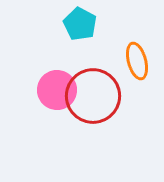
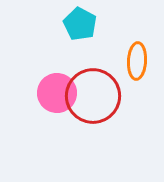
orange ellipse: rotated 18 degrees clockwise
pink circle: moved 3 px down
